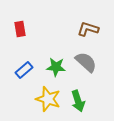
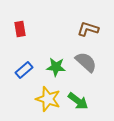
green arrow: rotated 35 degrees counterclockwise
